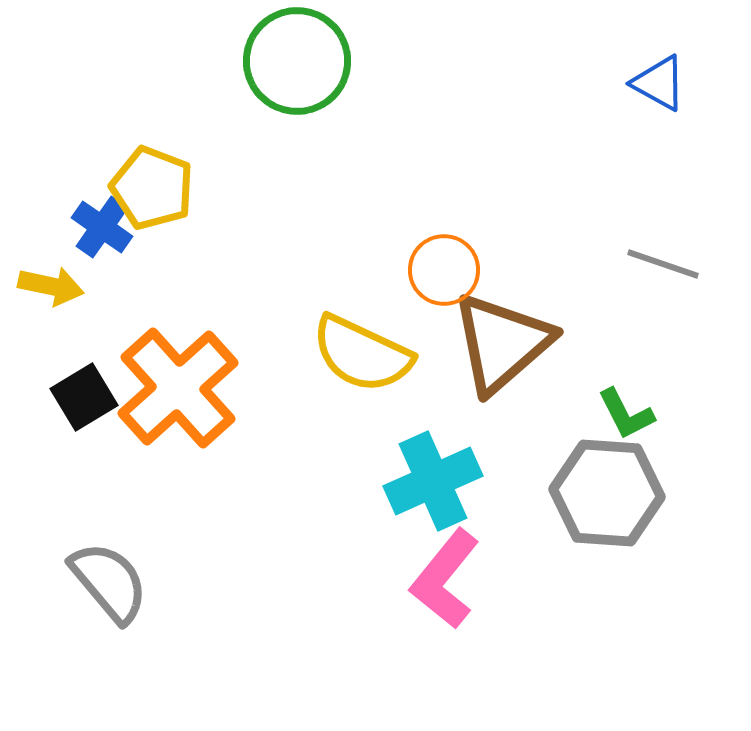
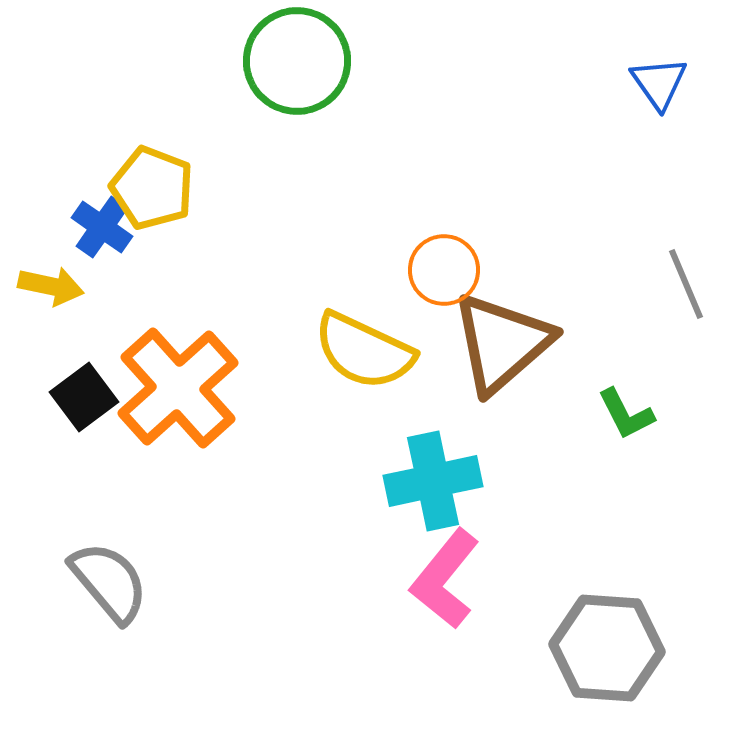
blue triangle: rotated 26 degrees clockwise
gray line: moved 23 px right, 20 px down; rotated 48 degrees clockwise
yellow semicircle: moved 2 px right, 3 px up
black square: rotated 6 degrees counterclockwise
cyan cross: rotated 12 degrees clockwise
gray hexagon: moved 155 px down
